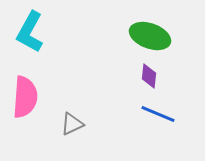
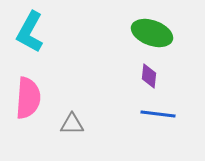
green ellipse: moved 2 px right, 3 px up
pink semicircle: moved 3 px right, 1 px down
blue line: rotated 16 degrees counterclockwise
gray triangle: rotated 25 degrees clockwise
